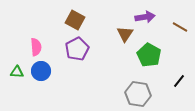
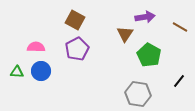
pink semicircle: rotated 84 degrees counterclockwise
